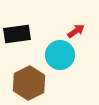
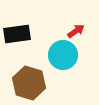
cyan circle: moved 3 px right
brown hexagon: rotated 16 degrees counterclockwise
